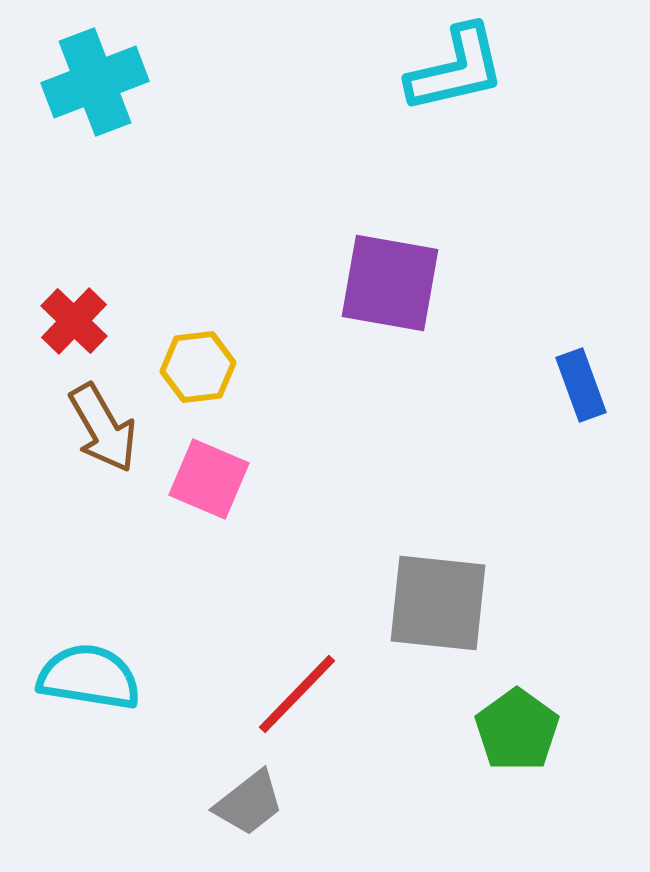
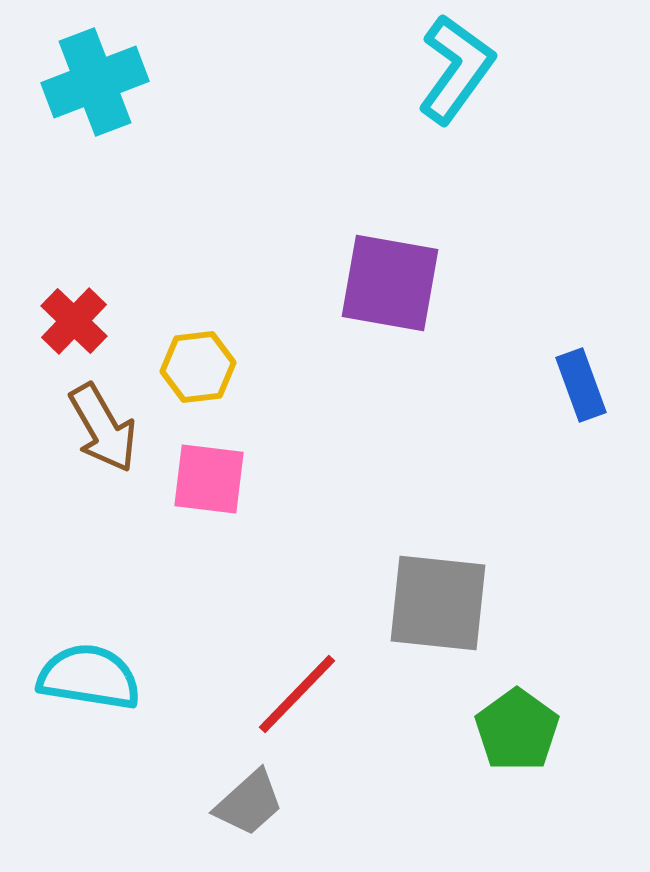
cyan L-shape: rotated 41 degrees counterclockwise
pink square: rotated 16 degrees counterclockwise
gray trapezoid: rotated 4 degrees counterclockwise
